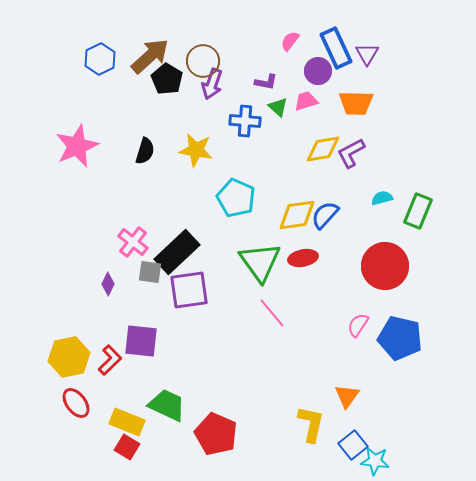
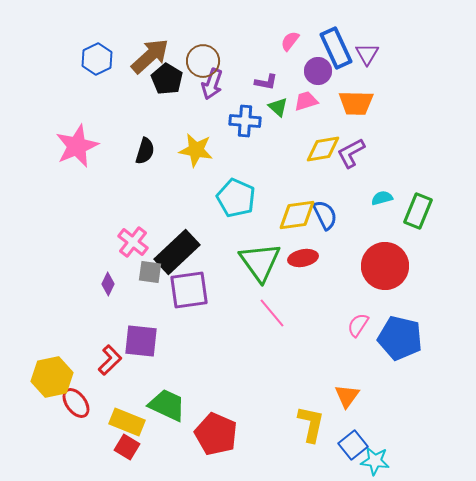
blue hexagon at (100, 59): moved 3 px left
blue semicircle at (325, 215): rotated 112 degrees clockwise
yellow hexagon at (69, 357): moved 17 px left, 20 px down
